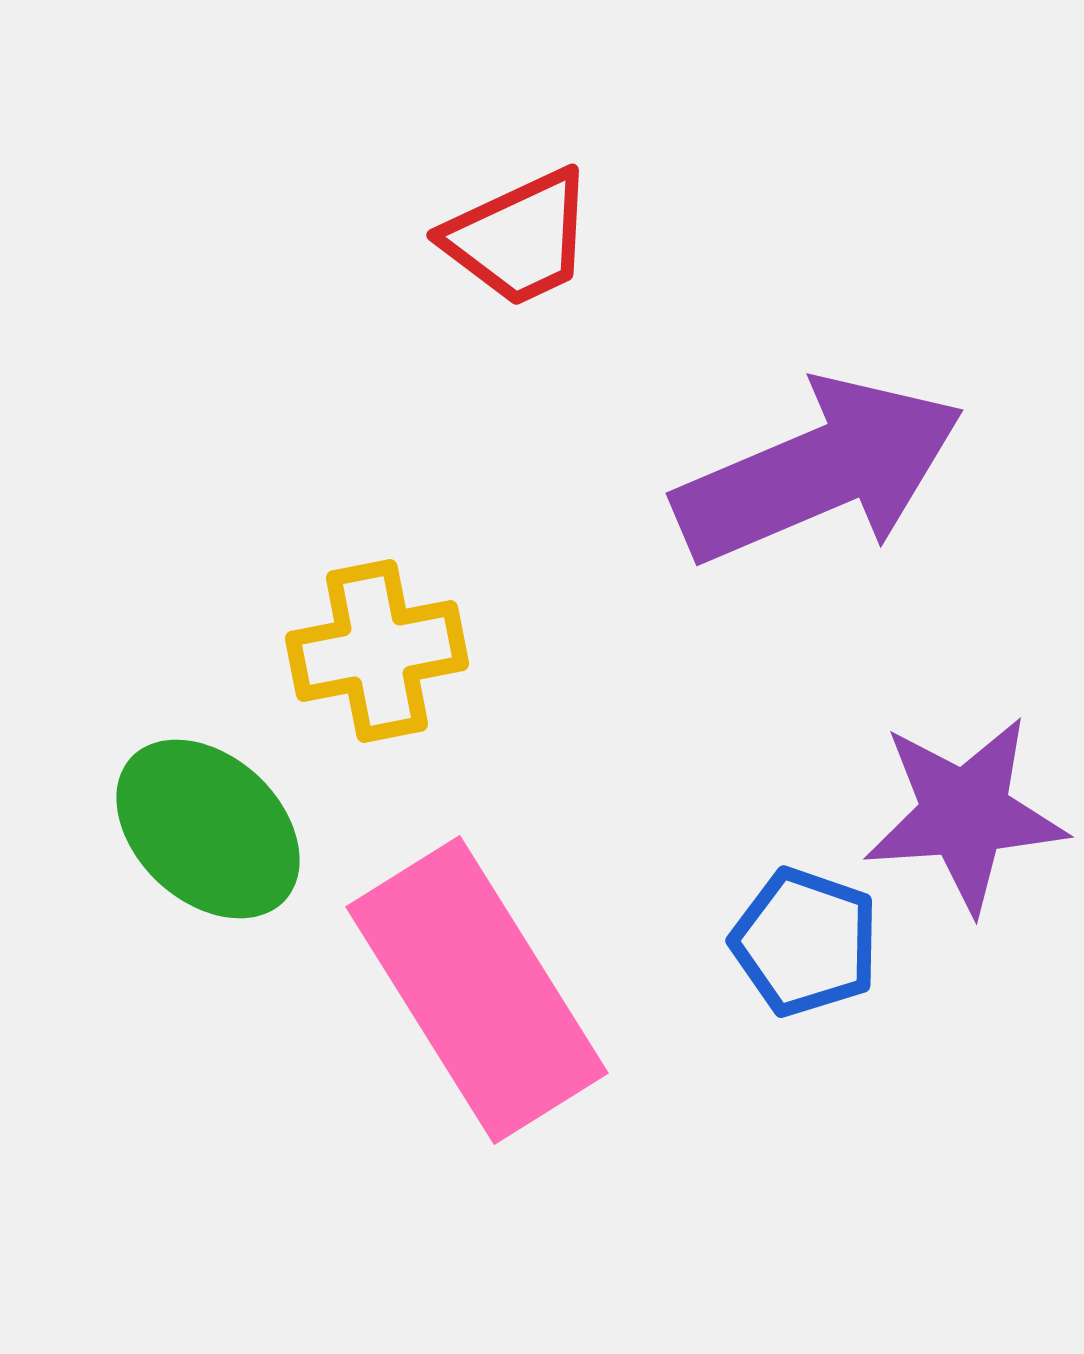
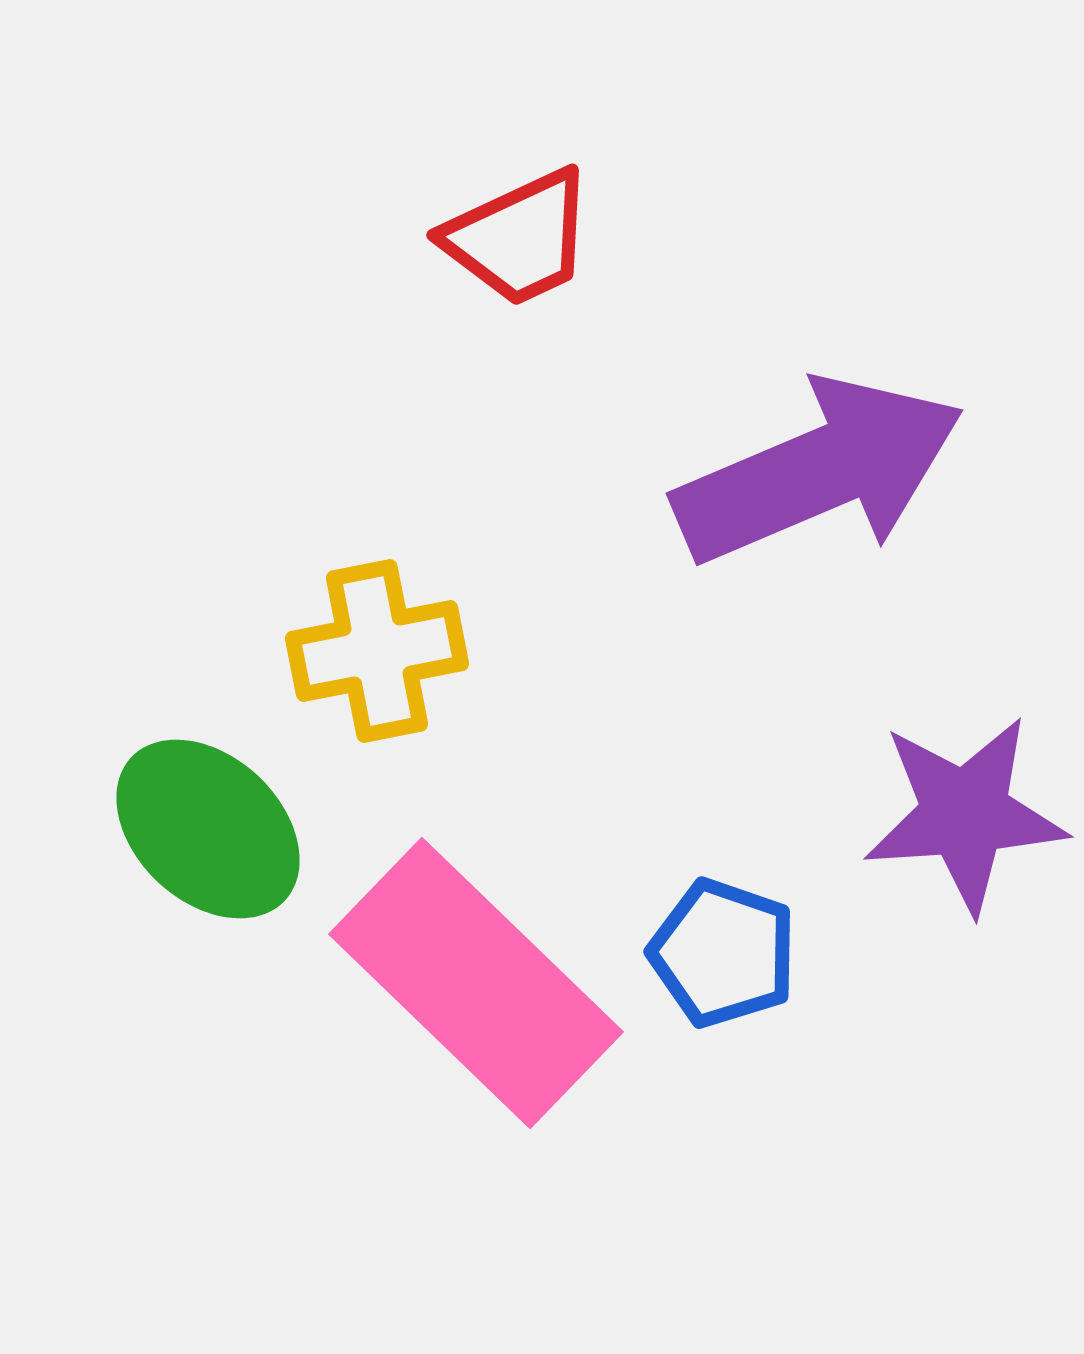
blue pentagon: moved 82 px left, 11 px down
pink rectangle: moved 1 px left, 7 px up; rotated 14 degrees counterclockwise
